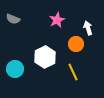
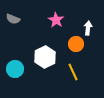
pink star: moved 1 px left; rotated 14 degrees counterclockwise
white arrow: rotated 24 degrees clockwise
